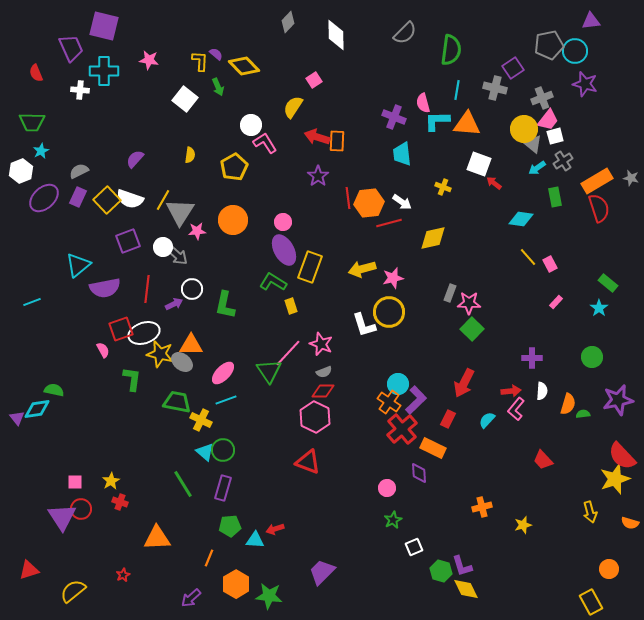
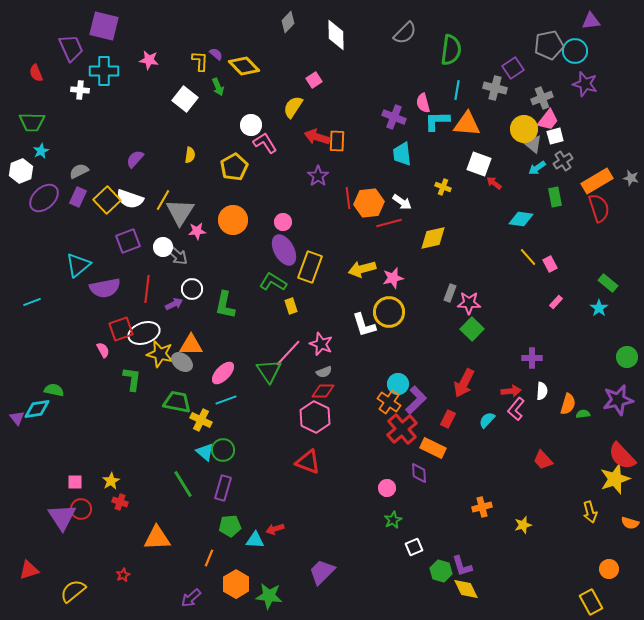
green circle at (592, 357): moved 35 px right
